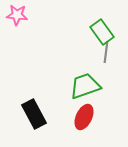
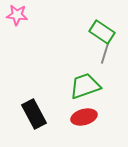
green rectangle: rotated 20 degrees counterclockwise
gray line: moved 1 px left, 1 px down; rotated 10 degrees clockwise
red ellipse: rotated 50 degrees clockwise
